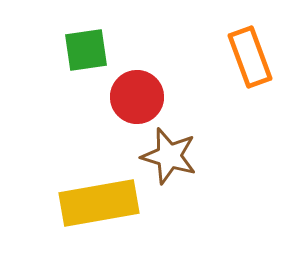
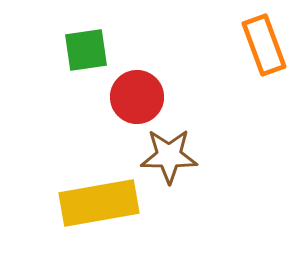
orange rectangle: moved 14 px right, 12 px up
brown star: rotated 16 degrees counterclockwise
